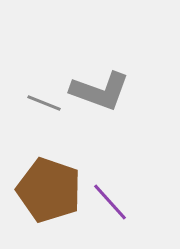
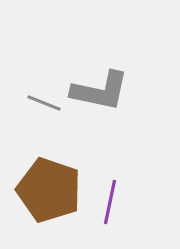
gray L-shape: rotated 8 degrees counterclockwise
purple line: rotated 54 degrees clockwise
